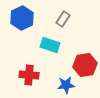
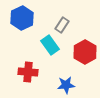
gray rectangle: moved 1 px left, 6 px down
cyan rectangle: rotated 36 degrees clockwise
red hexagon: moved 13 px up; rotated 20 degrees counterclockwise
red cross: moved 1 px left, 3 px up
